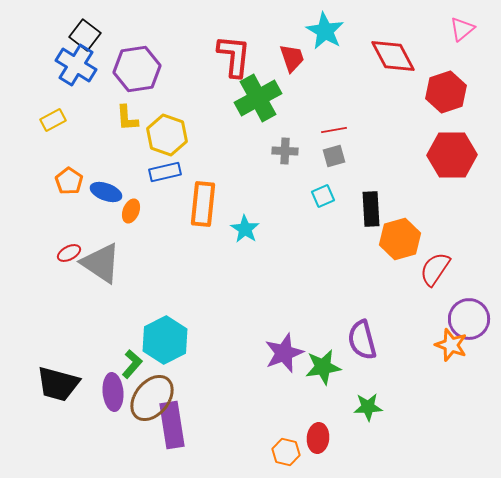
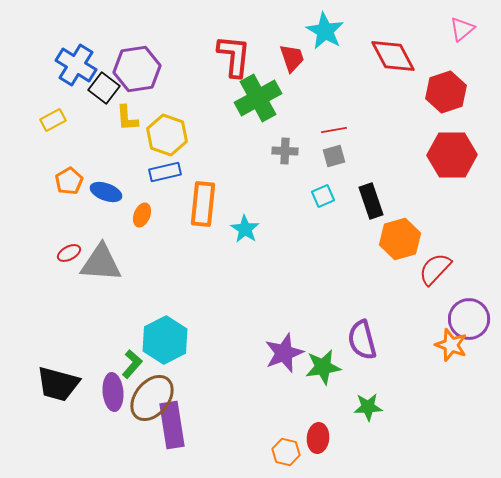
black square at (85, 35): moved 19 px right, 53 px down
orange pentagon at (69, 181): rotated 8 degrees clockwise
black rectangle at (371, 209): moved 8 px up; rotated 16 degrees counterclockwise
orange ellipse at (131, 211): moved 11 px right, 4 px down
gray triangle at (101, 263): rotated 30 degrees counterclockwise
red semicircle at (435, 269): rotated 9 degrees clockwise
